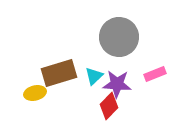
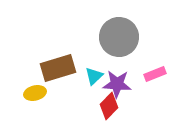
brown rectangle: moved 1 px left, 5 px up
